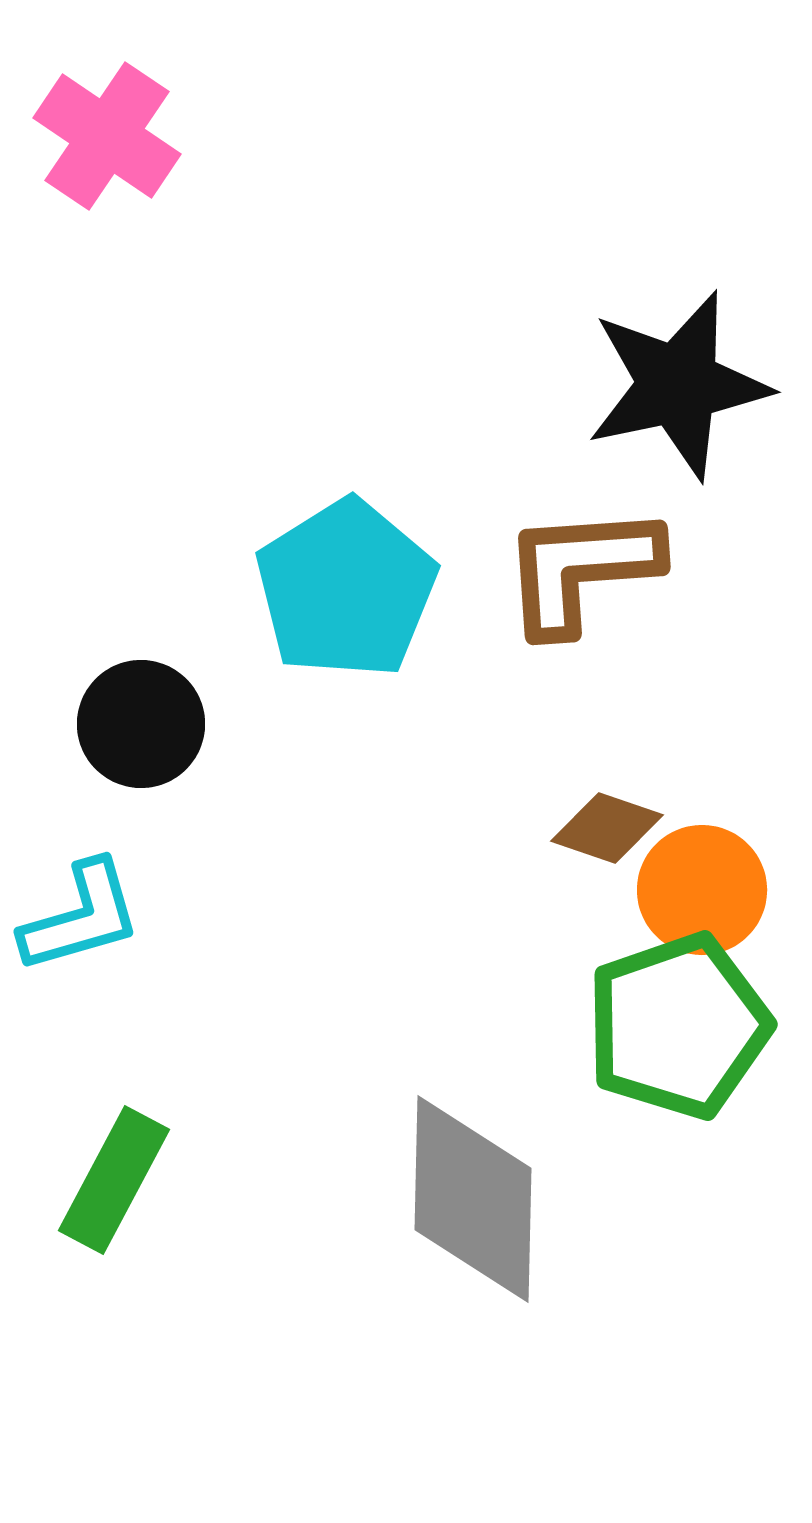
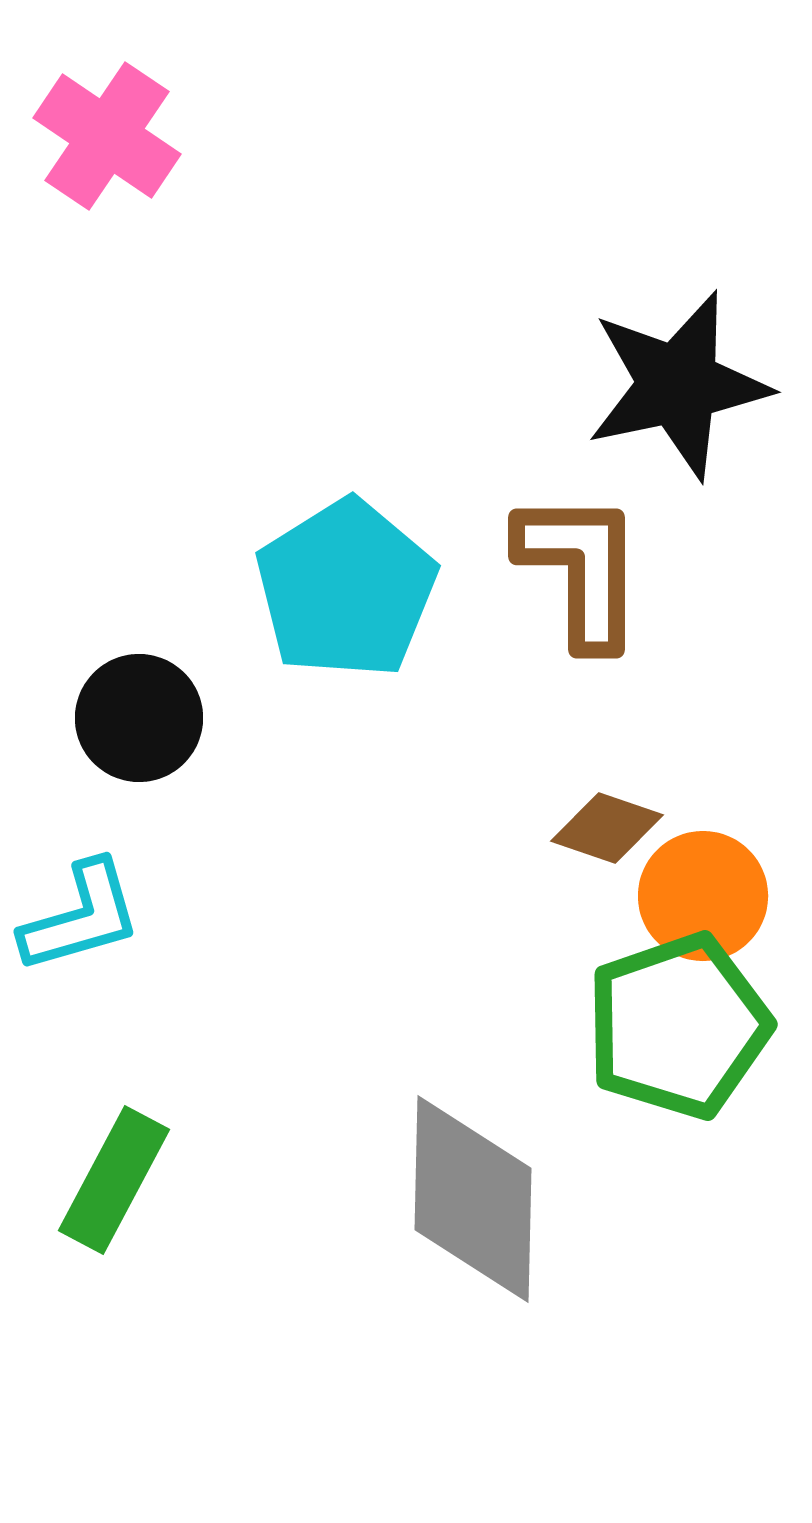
brown L-shape: rotated 94 degrees clockwise
black circle: moved 2 px left, 6 px up
orange circle: moved 1 px right, 6 px down
